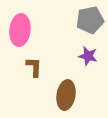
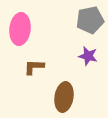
pink ellipse: moved 1 px up
brown L-shape: rotated 90 degrees counterclockwise
brown ellipse: moved 2 px left, 2 px down
